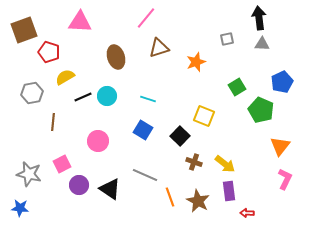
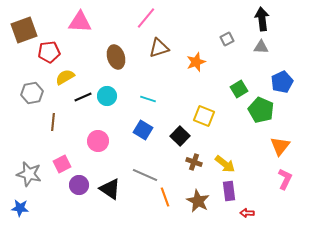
black arrow: moved 3 px right, 1 px down
gray square: rotated 16 degrees counterclockwise
gray triangle: moved 1 px left, 3 px down
red pentagon: rotated 25 degrees counterclockwise
green square: moved 2 px right, 2 px down
orange line: moved 5 px left
